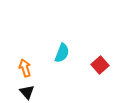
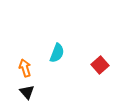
cyan semicircle: moved 5 px left
